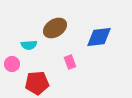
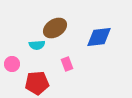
cyan semicircle: moved 8 px right
pink rectangle: moved 3 px left, 2 px down
